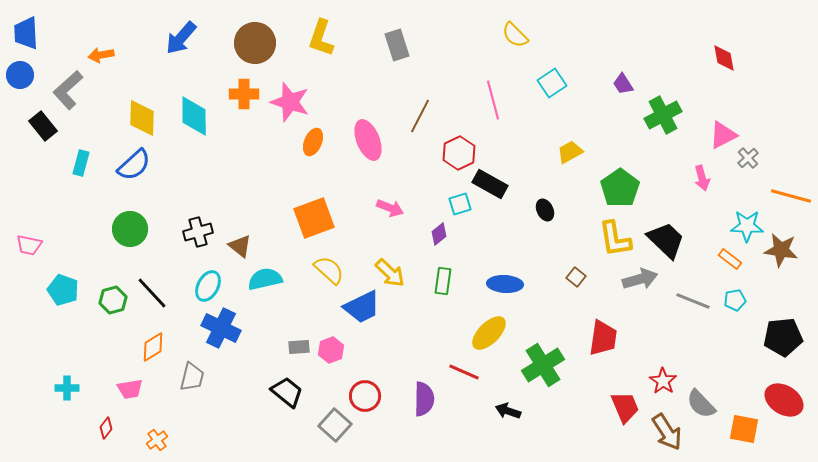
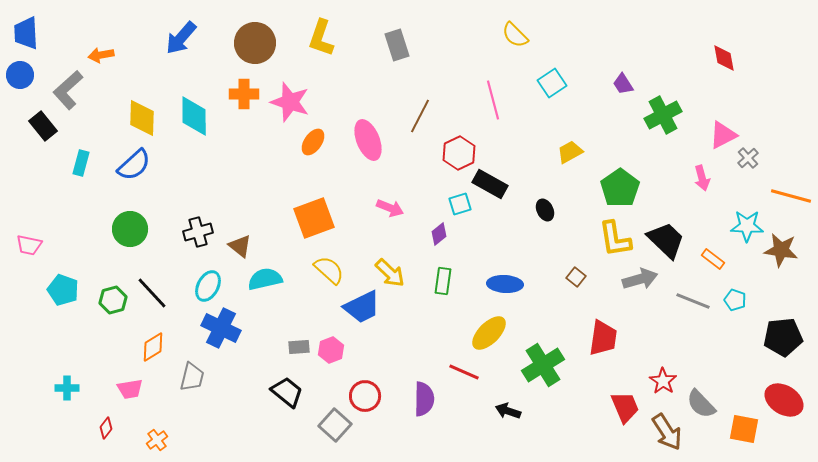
orange ellipse at (313, 142): rotated 12 degrees clockwise
orange rectangle at (730, 259): moved 17 px left
cyan pentagon at (735, 300): rotated 30 degrees clockwise
